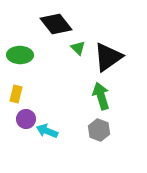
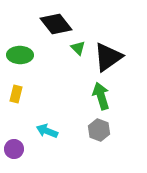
purple circle: moved 12 px left, 30 px down
